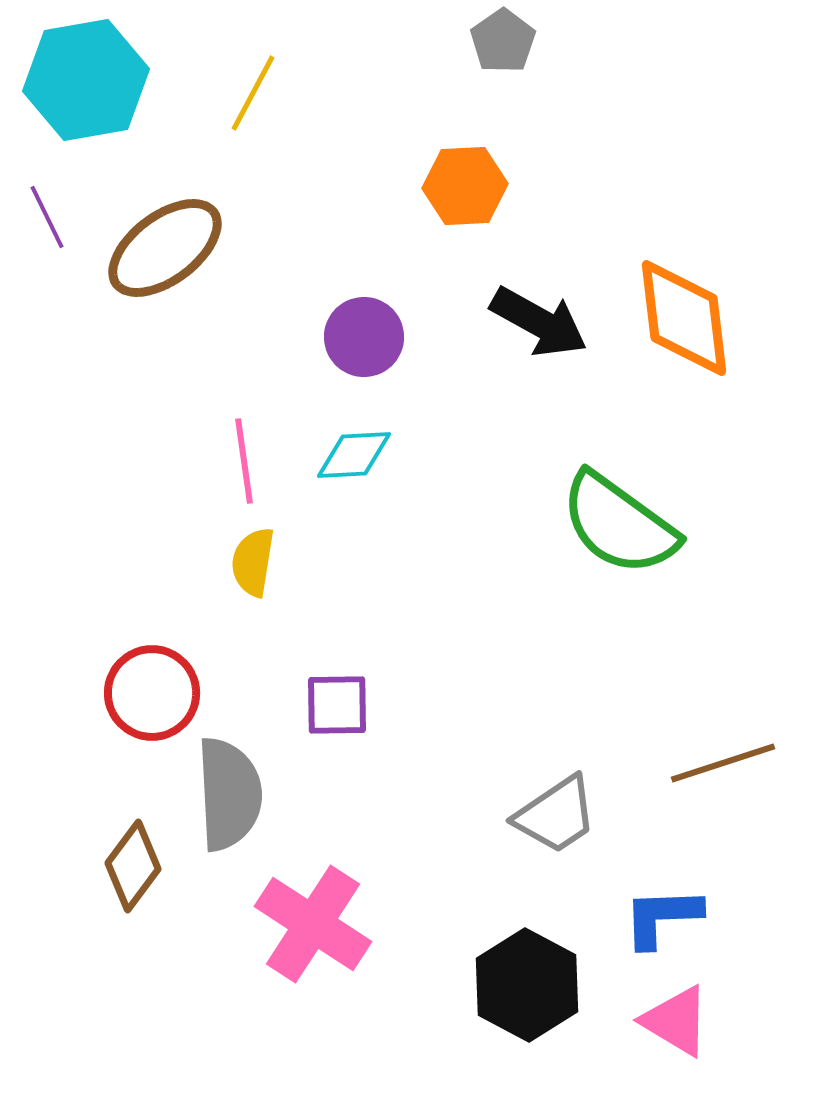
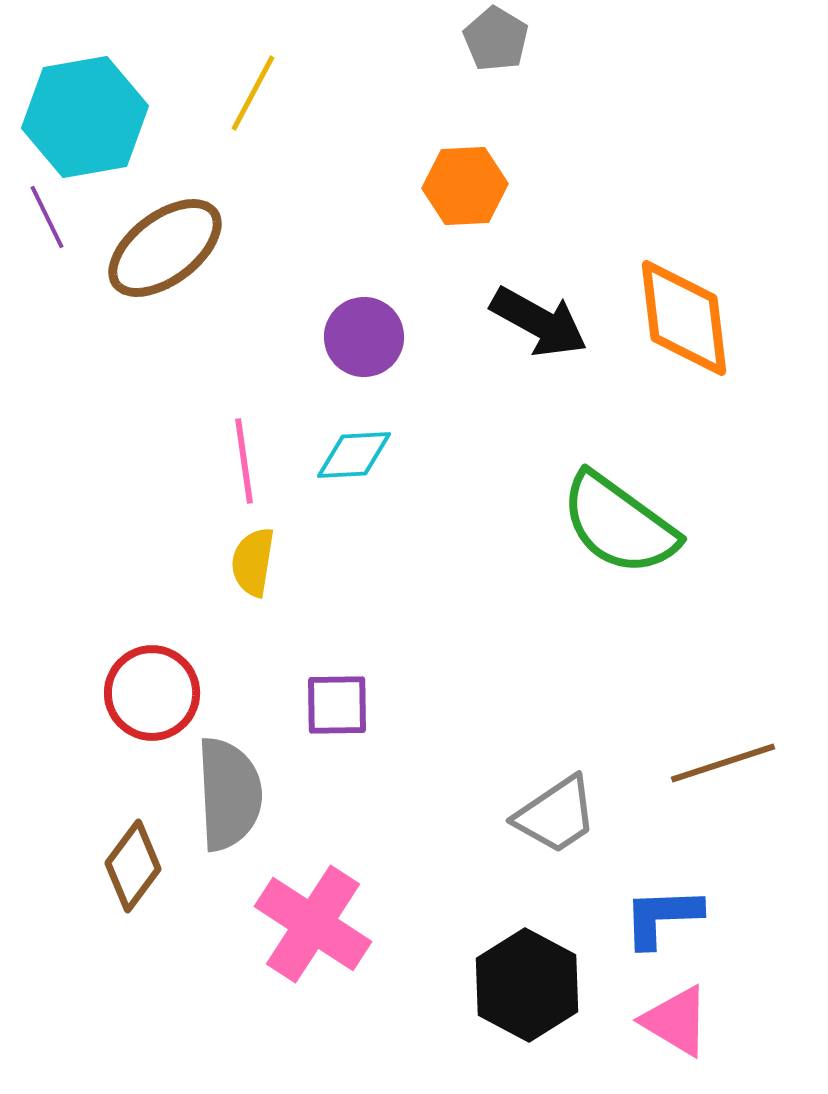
gray pentagon: moved 7 px left, 2 px up; rotated 6 degrees counterclockwise
cyan hexagon: moved 1 px left, 37 px down
